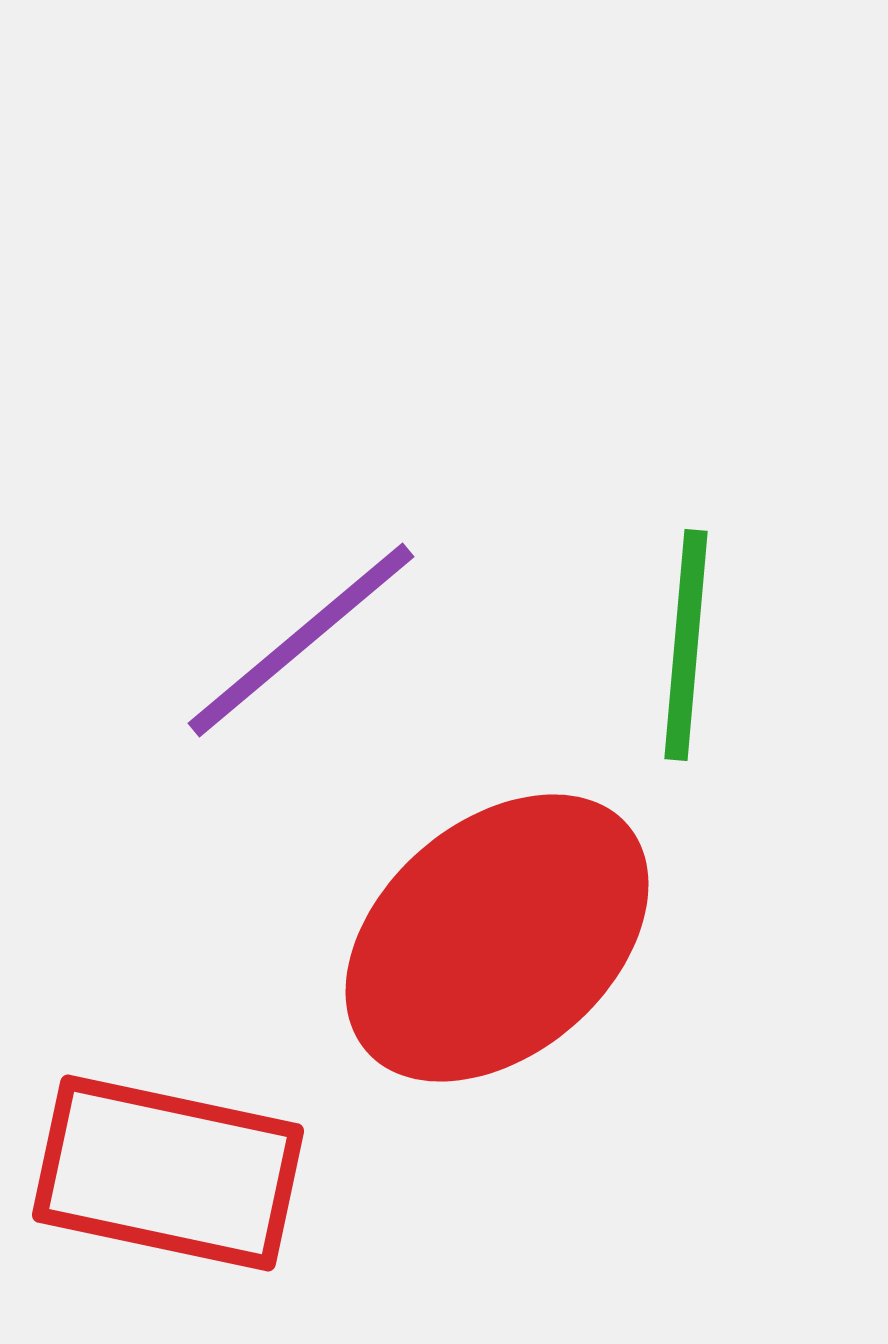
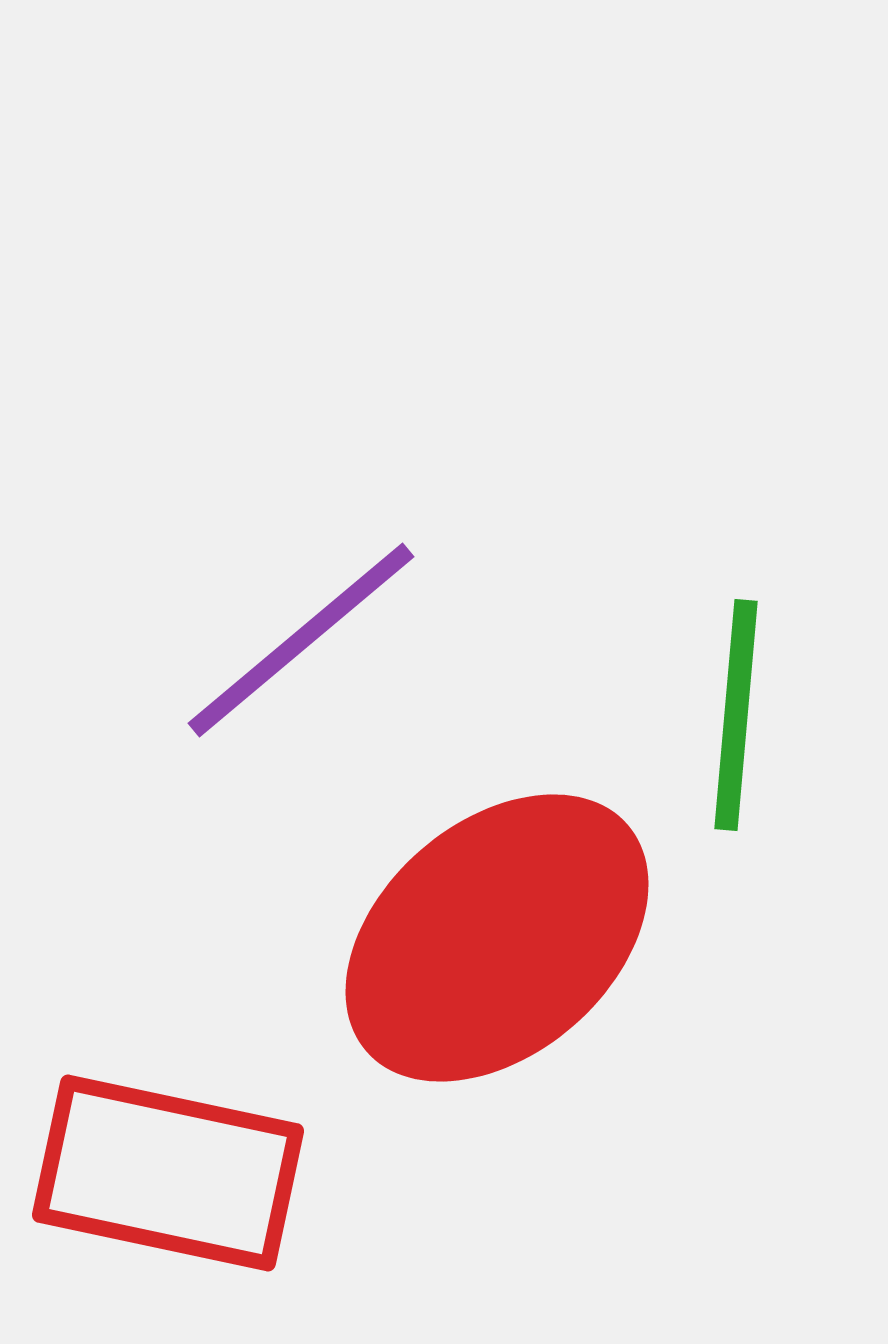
green line: moved 50 px right, 70 px down
